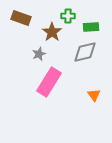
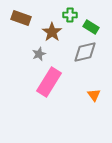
green cross: moved 2 px right, 1 px up
green rectangle: rotated 35 degrees clockwise
